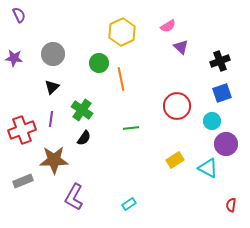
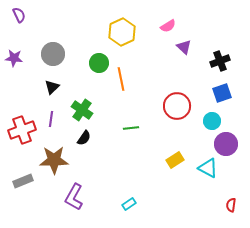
purple triangle: moved 3 px right
